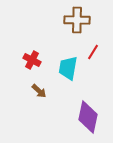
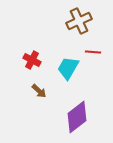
brown cross: moved 2 px right, 1 px down; rotated 25 degrees counterclockwise
red line: rotated 63 degrees clockwise
cyan trapezoid: rotated 20 degrees clockwise
purple diamond: moved 11 px left; rotated 40 degrees clockwise
